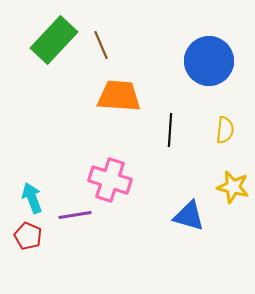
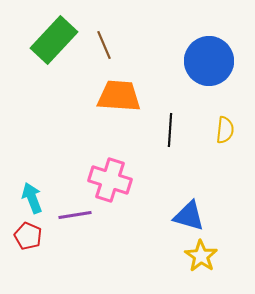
brown line: moved 3 px right
yellow star: moved 32 px left, 69 px down; rotated 20 degrees clockwise
